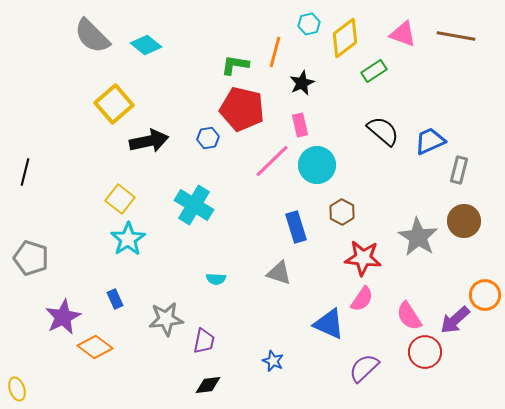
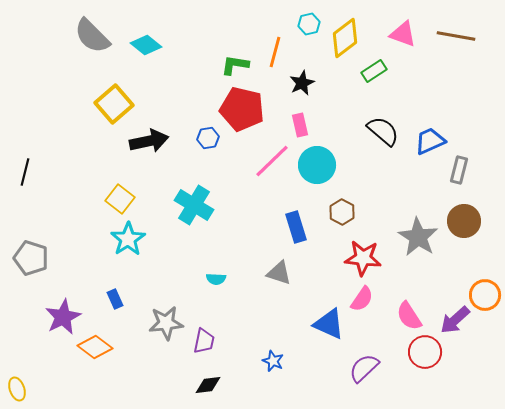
gray star at (166, 319): moved 4 px down
